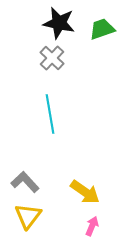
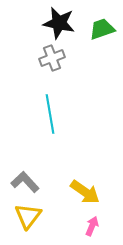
gray cross: rotated 25 degrees clockwise
